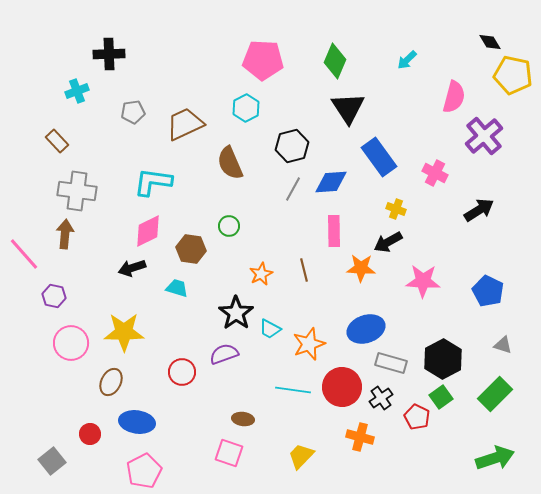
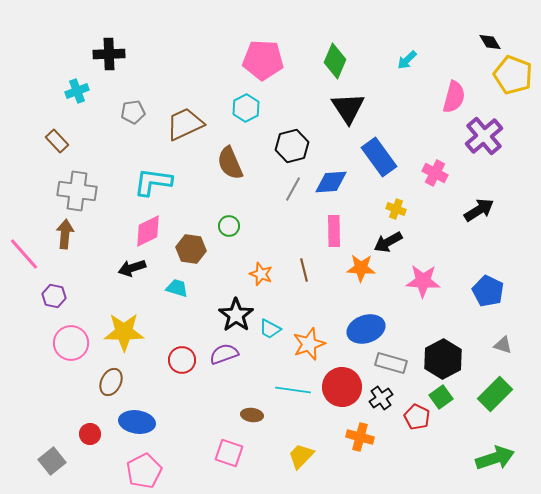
yellow pentagon at (513, 75): rotated 9 degrees clockwise
orange star at (261, 274): rotated 25 degrees counterclockwise
black star at (236, 313): moved 2 px down
red circle at (182, 372): moved 12 px up
brown ellipse at (243, 419): moved 9 px right, 4 px up
